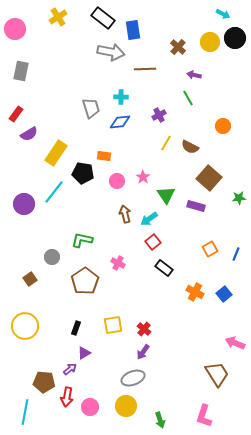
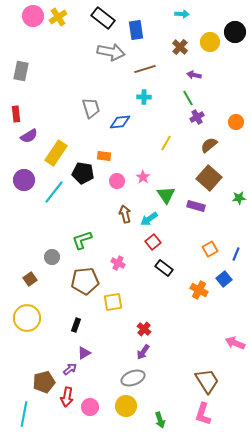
cyan arrow at (223, 14): moved 41 px left; rotated 24 degrees counterclockwise
pink circle at (15, 29): moved 18 px right, 13 px up
blue rectangle at (133, 30): moved 3 px right
black circle at (235, 38): moved 6 px up
brown cross at (178, 47): moved 2 px right
brown line at (145, 69): rotated 15 degrees counterclockwise
cyan cross at (121, 97): moved 23 px right
red rectangle at (16, 114): rotated 42 degrees counterclockwise
purple cross at (159, 115): moved 38 px right, 2 px down
orange circle at (223, 126): moved 13 px right, 4 px up
purple semicircle at (29, 134): moved 2 px down
brown semicircle at (190, 147): moved 19 px right, 2 px up; rotated 114 degrees clockwise
purple circle at (24, 204): moved 24 px up
green L-shape at (82, 240): rotated 30 degrees counterclockwise
brown pentagon at (85, 281): rotated 28 degrees clockwise
orange cross at (195, 292): moved 4 px right, 2 px up
blue square at (224, 294): moved 15 px up
yellow square at (113, 325): moved 23 px up
yellow circle at (25, 326): moved 2 px right, 8 px up
black rectangle at (76, 328): moved 3 px up
brown trapezoid at (217, 374): moved 10 px left, 7 px down
brown pentagon at (44, 382): rotated 20 degrees counterclockwise
cyan line at (25, 412): moved 1 px left, 2 px down
pink L-shape at (204, 416): moved 1 px left, 2 px up
